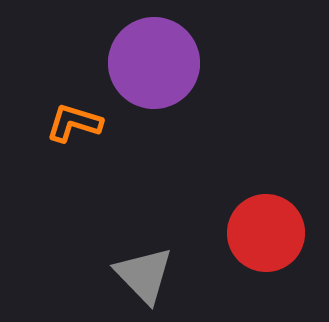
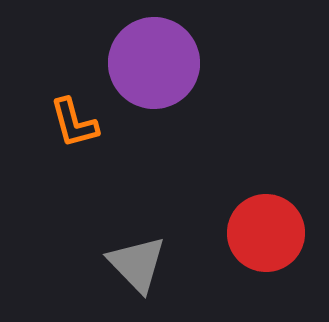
orange L-shape: rotated 122 degrees counterclockwise
gray triangle: moved 7 px left, 11 px up
